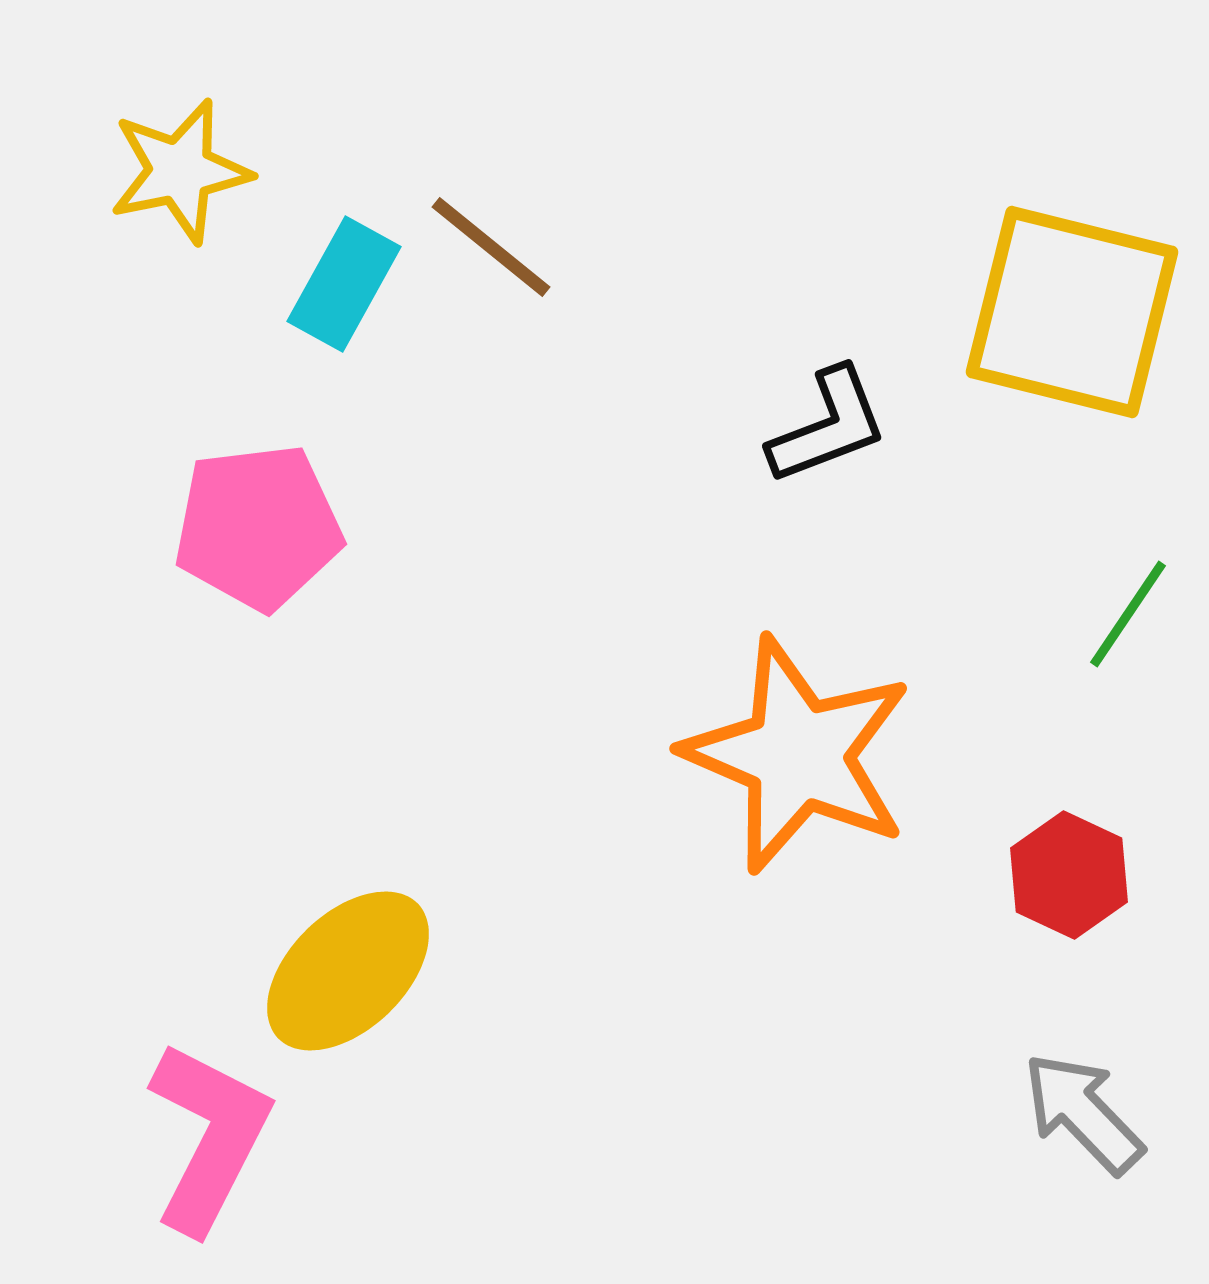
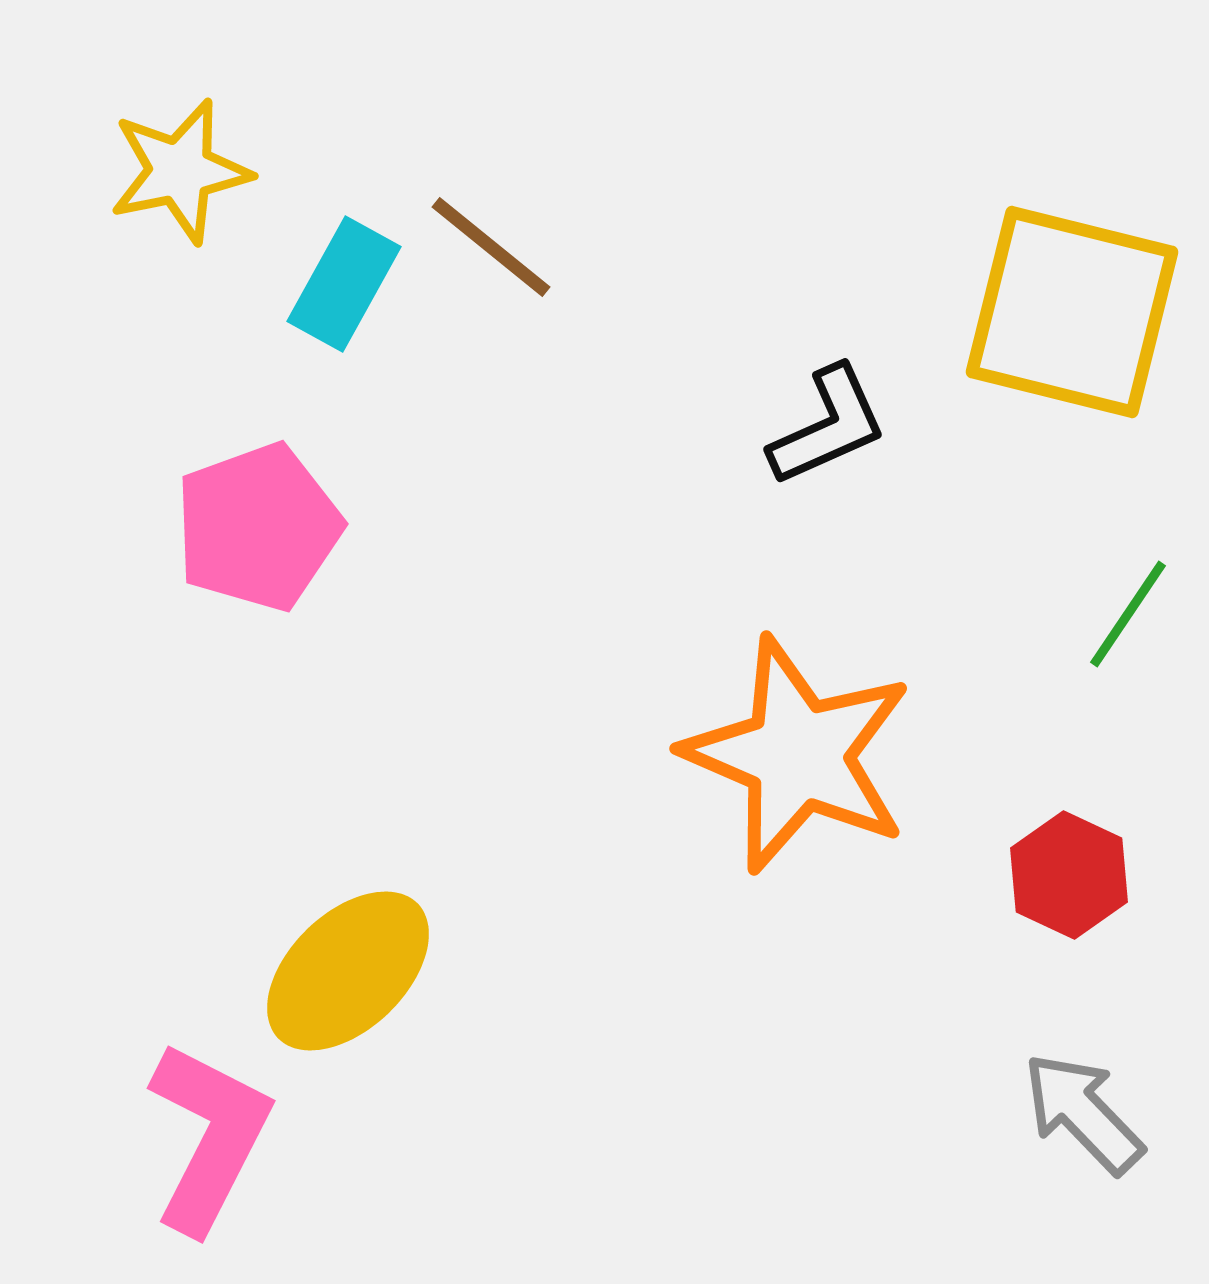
black L-shape: rotated 3 degrees counterclockwise
pink pentagon: rotated 13 degrees counterclockwise
